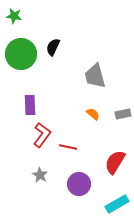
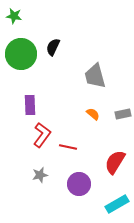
gray star: rotated 28 degrees clockwise
